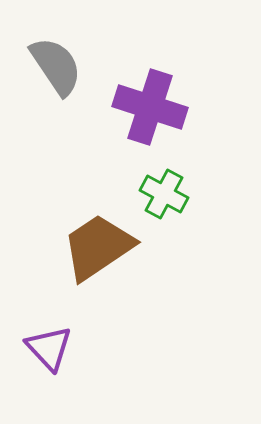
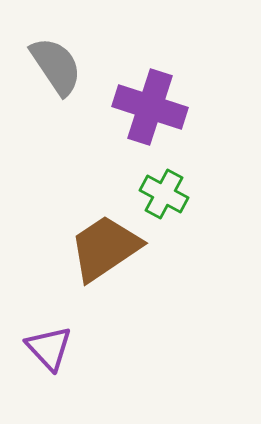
brown trapezoid: moved 7 px right, 1 px down
